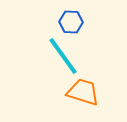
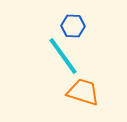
blue hexagon: moved 2 px right, 4 px down
